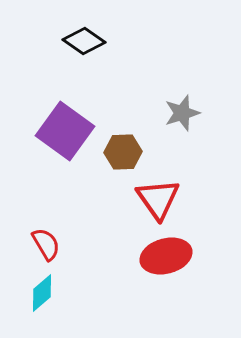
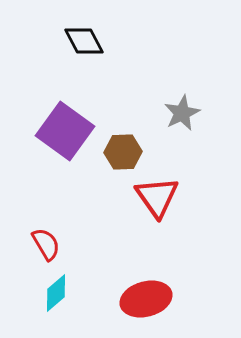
black diamond: rotated 27 degrees clockwise
gray star: rotated 9 degrees counterclockwise
red triangle: moved 1 px left, 2 px up
red ellipse: moved 20 px left, 43 px down
cyan diamond: moved 14 px right
